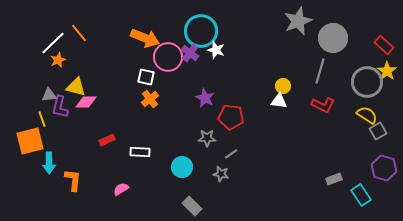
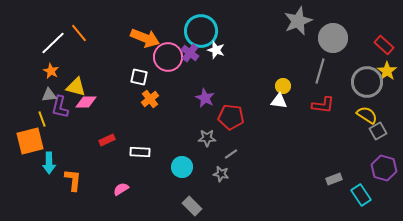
orange star at (58, 60): moved 7 px left, 11 px down; rotated 21 degrees counterclockwise
white square at (146, 77): moved 7 px left
red L-shape at (323, 105): rotated 20 degrees counterclockwise
